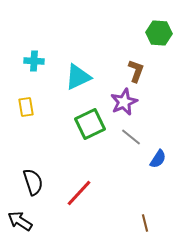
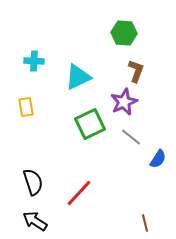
green hexagon: moved 35 px left
black arrow: moved 15 px right
